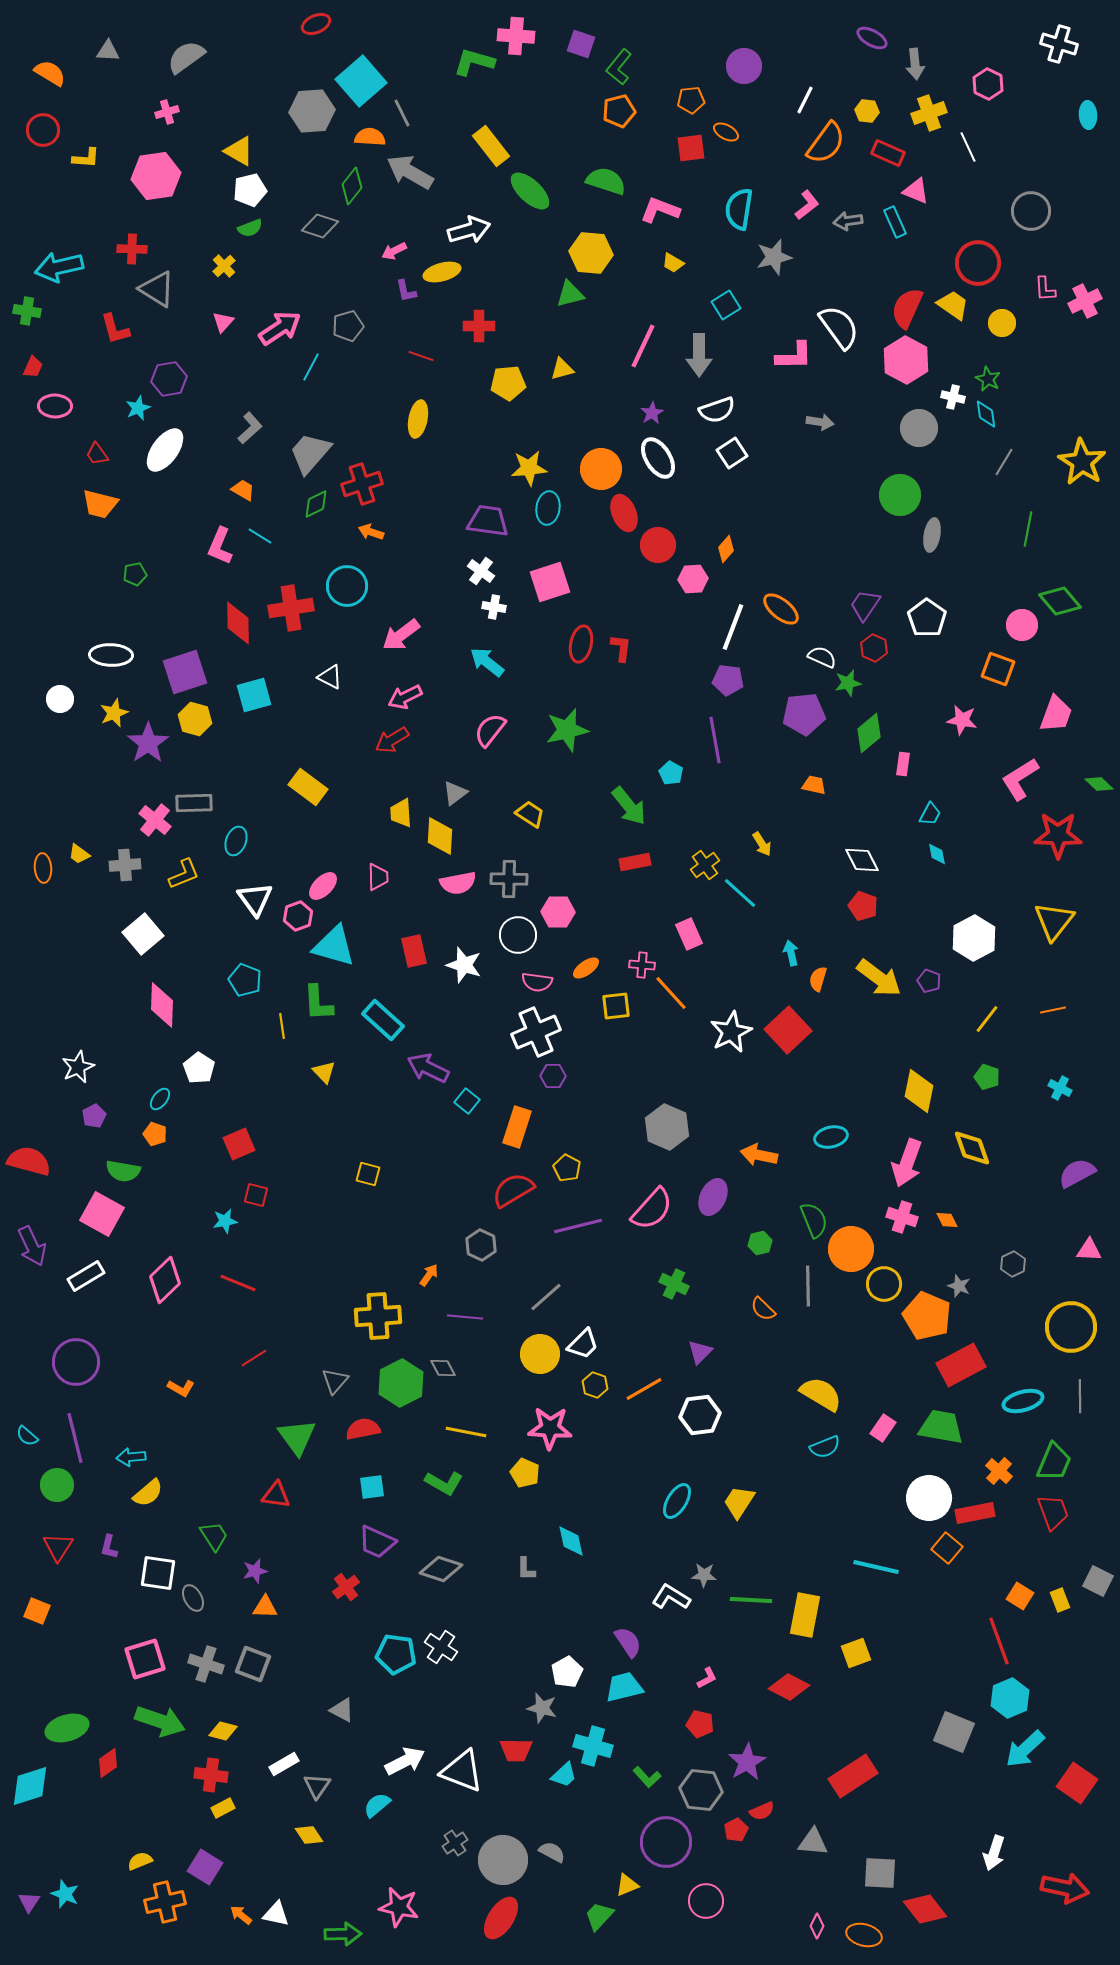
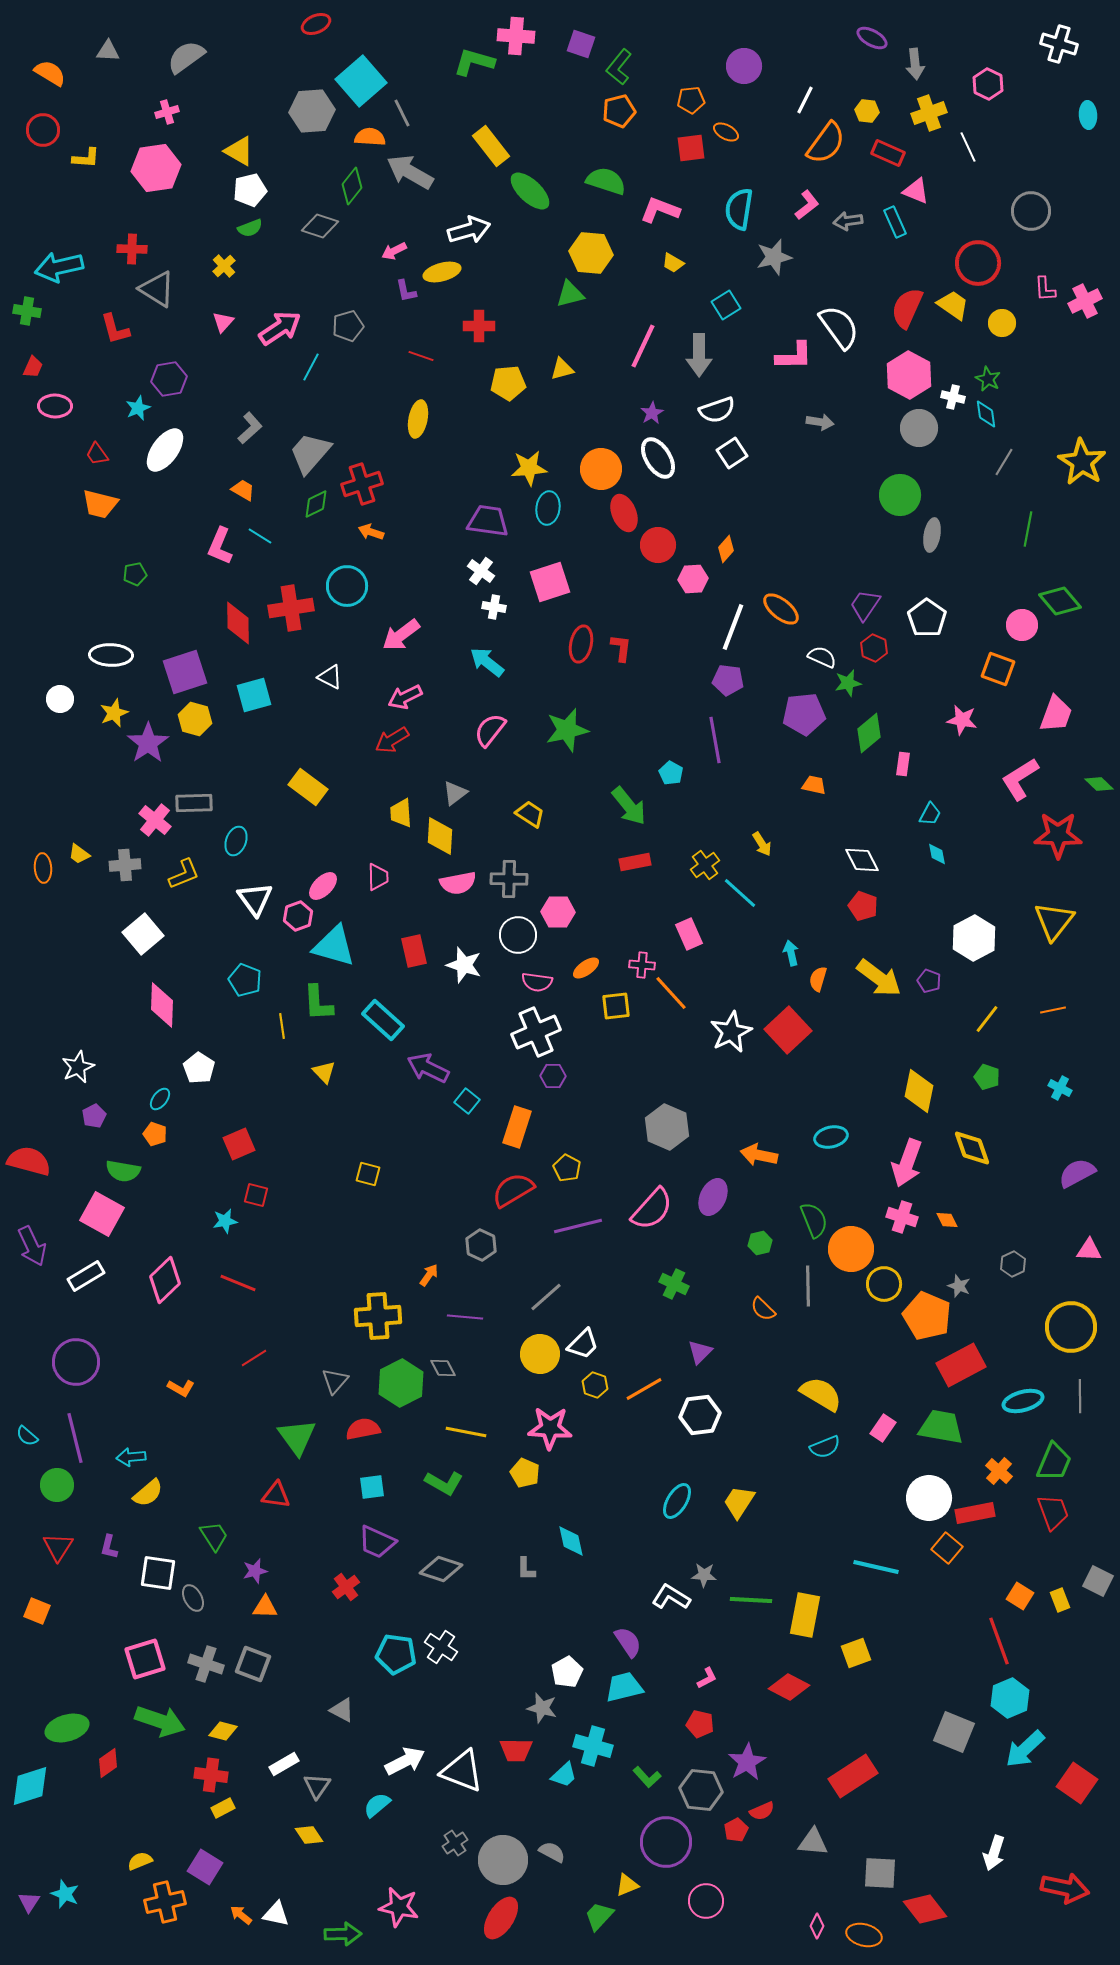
pink hexagon at (156, 176): moved 8 px up
pink hexagon at (906, 360): moved 3 px right, 15 px down
